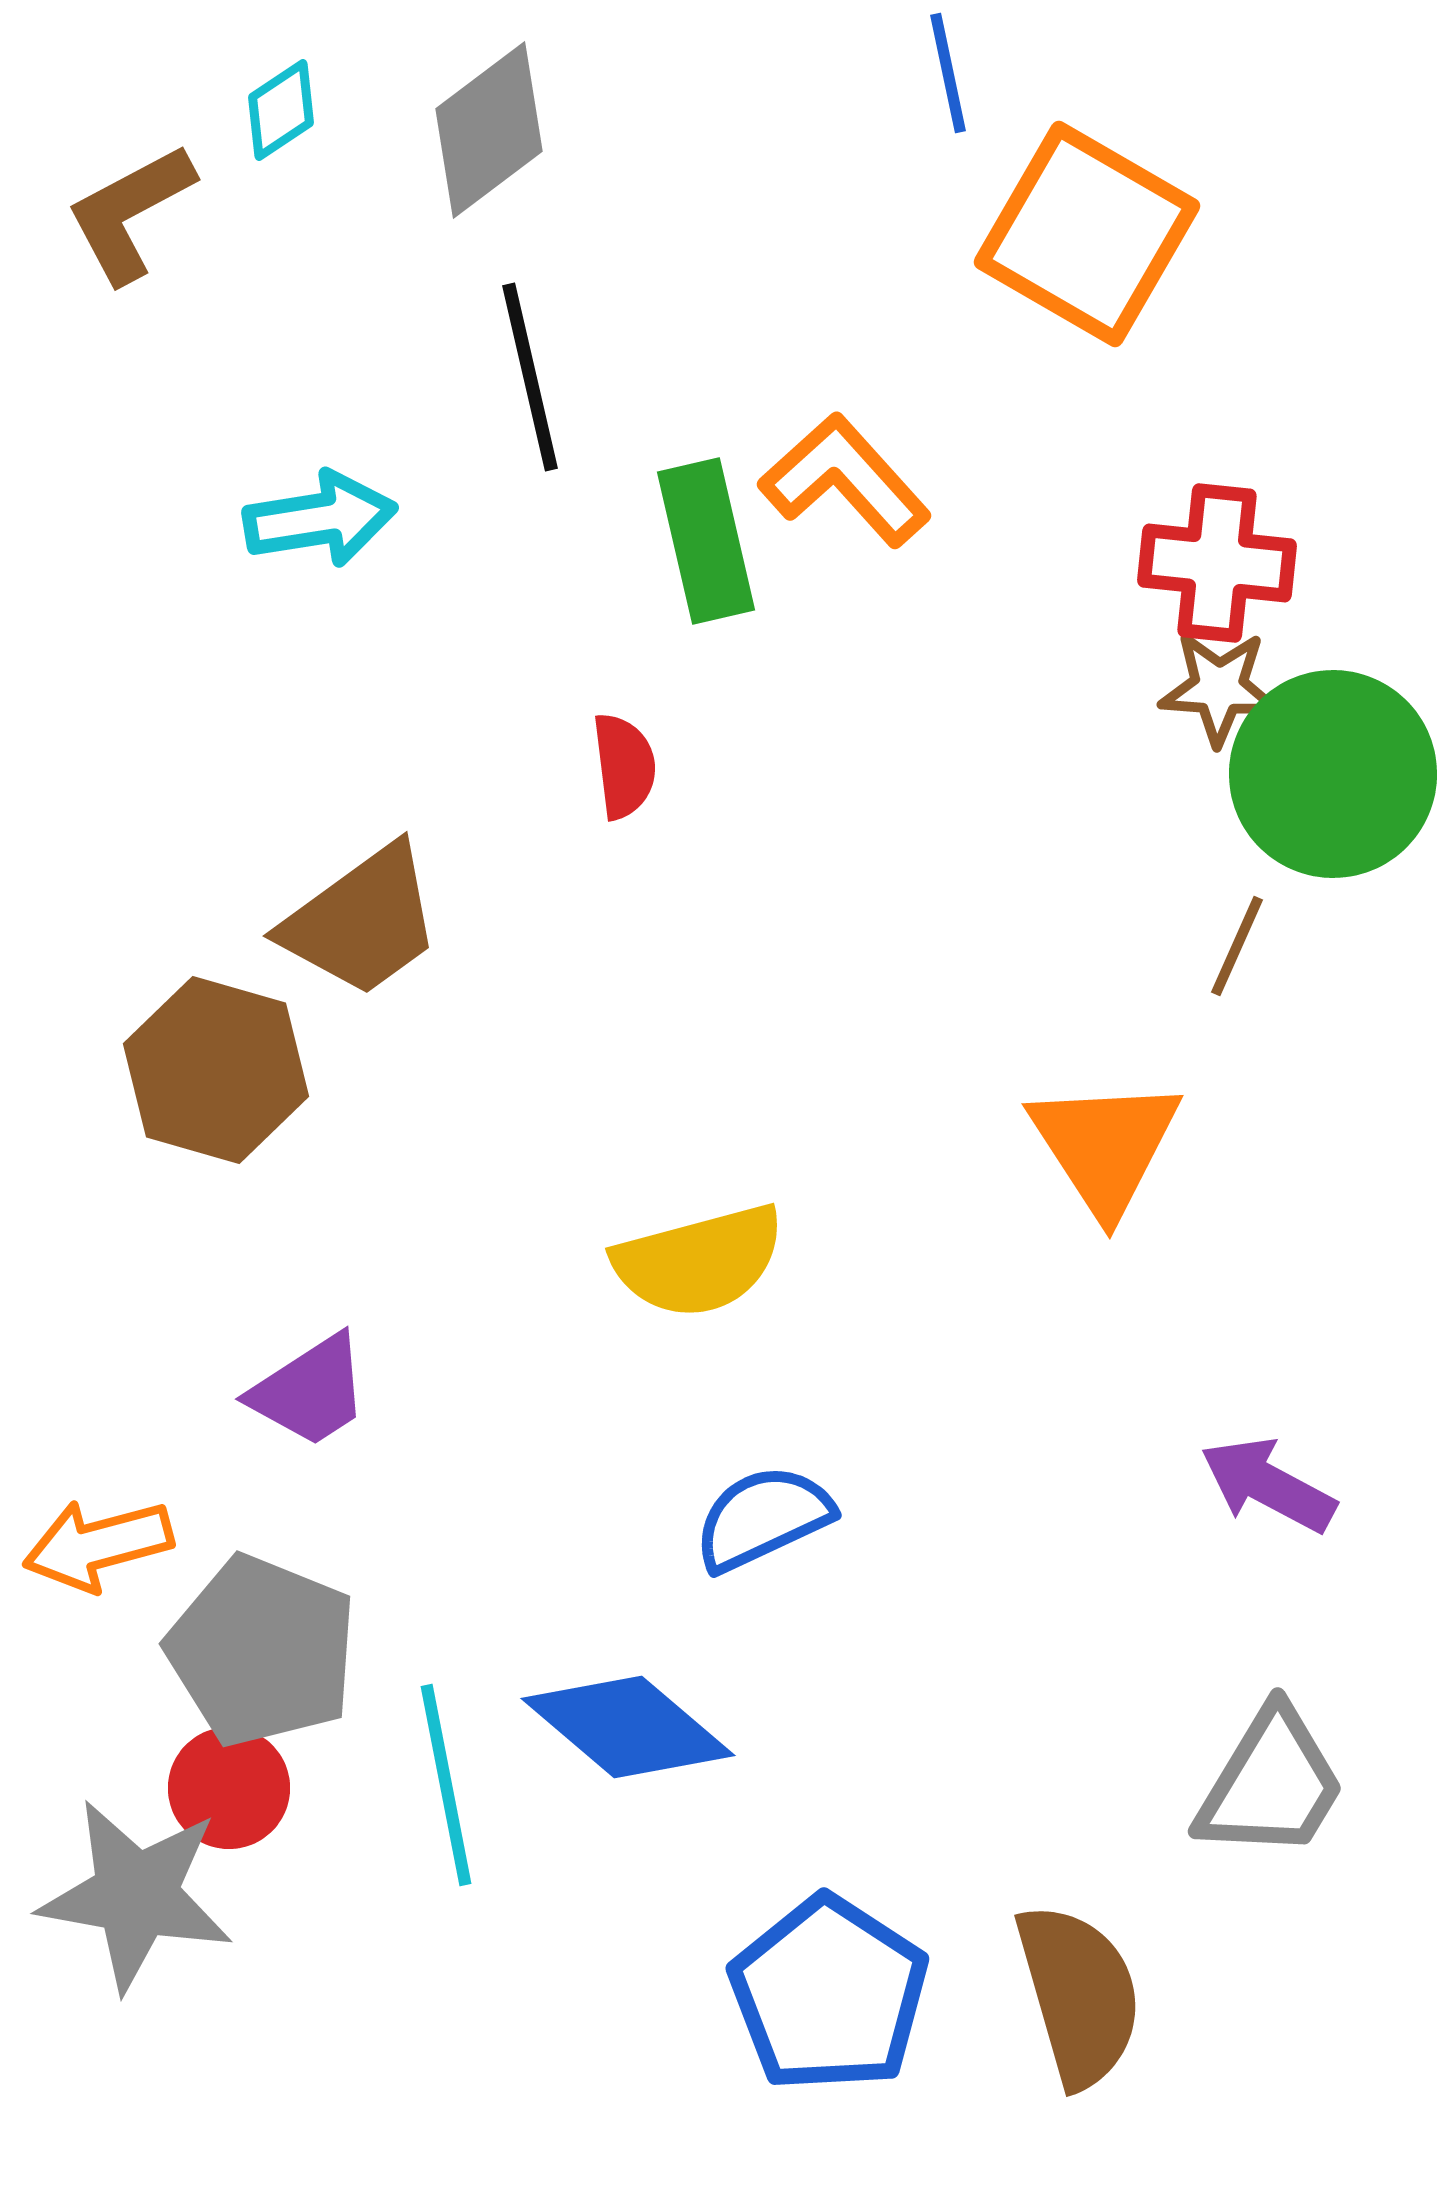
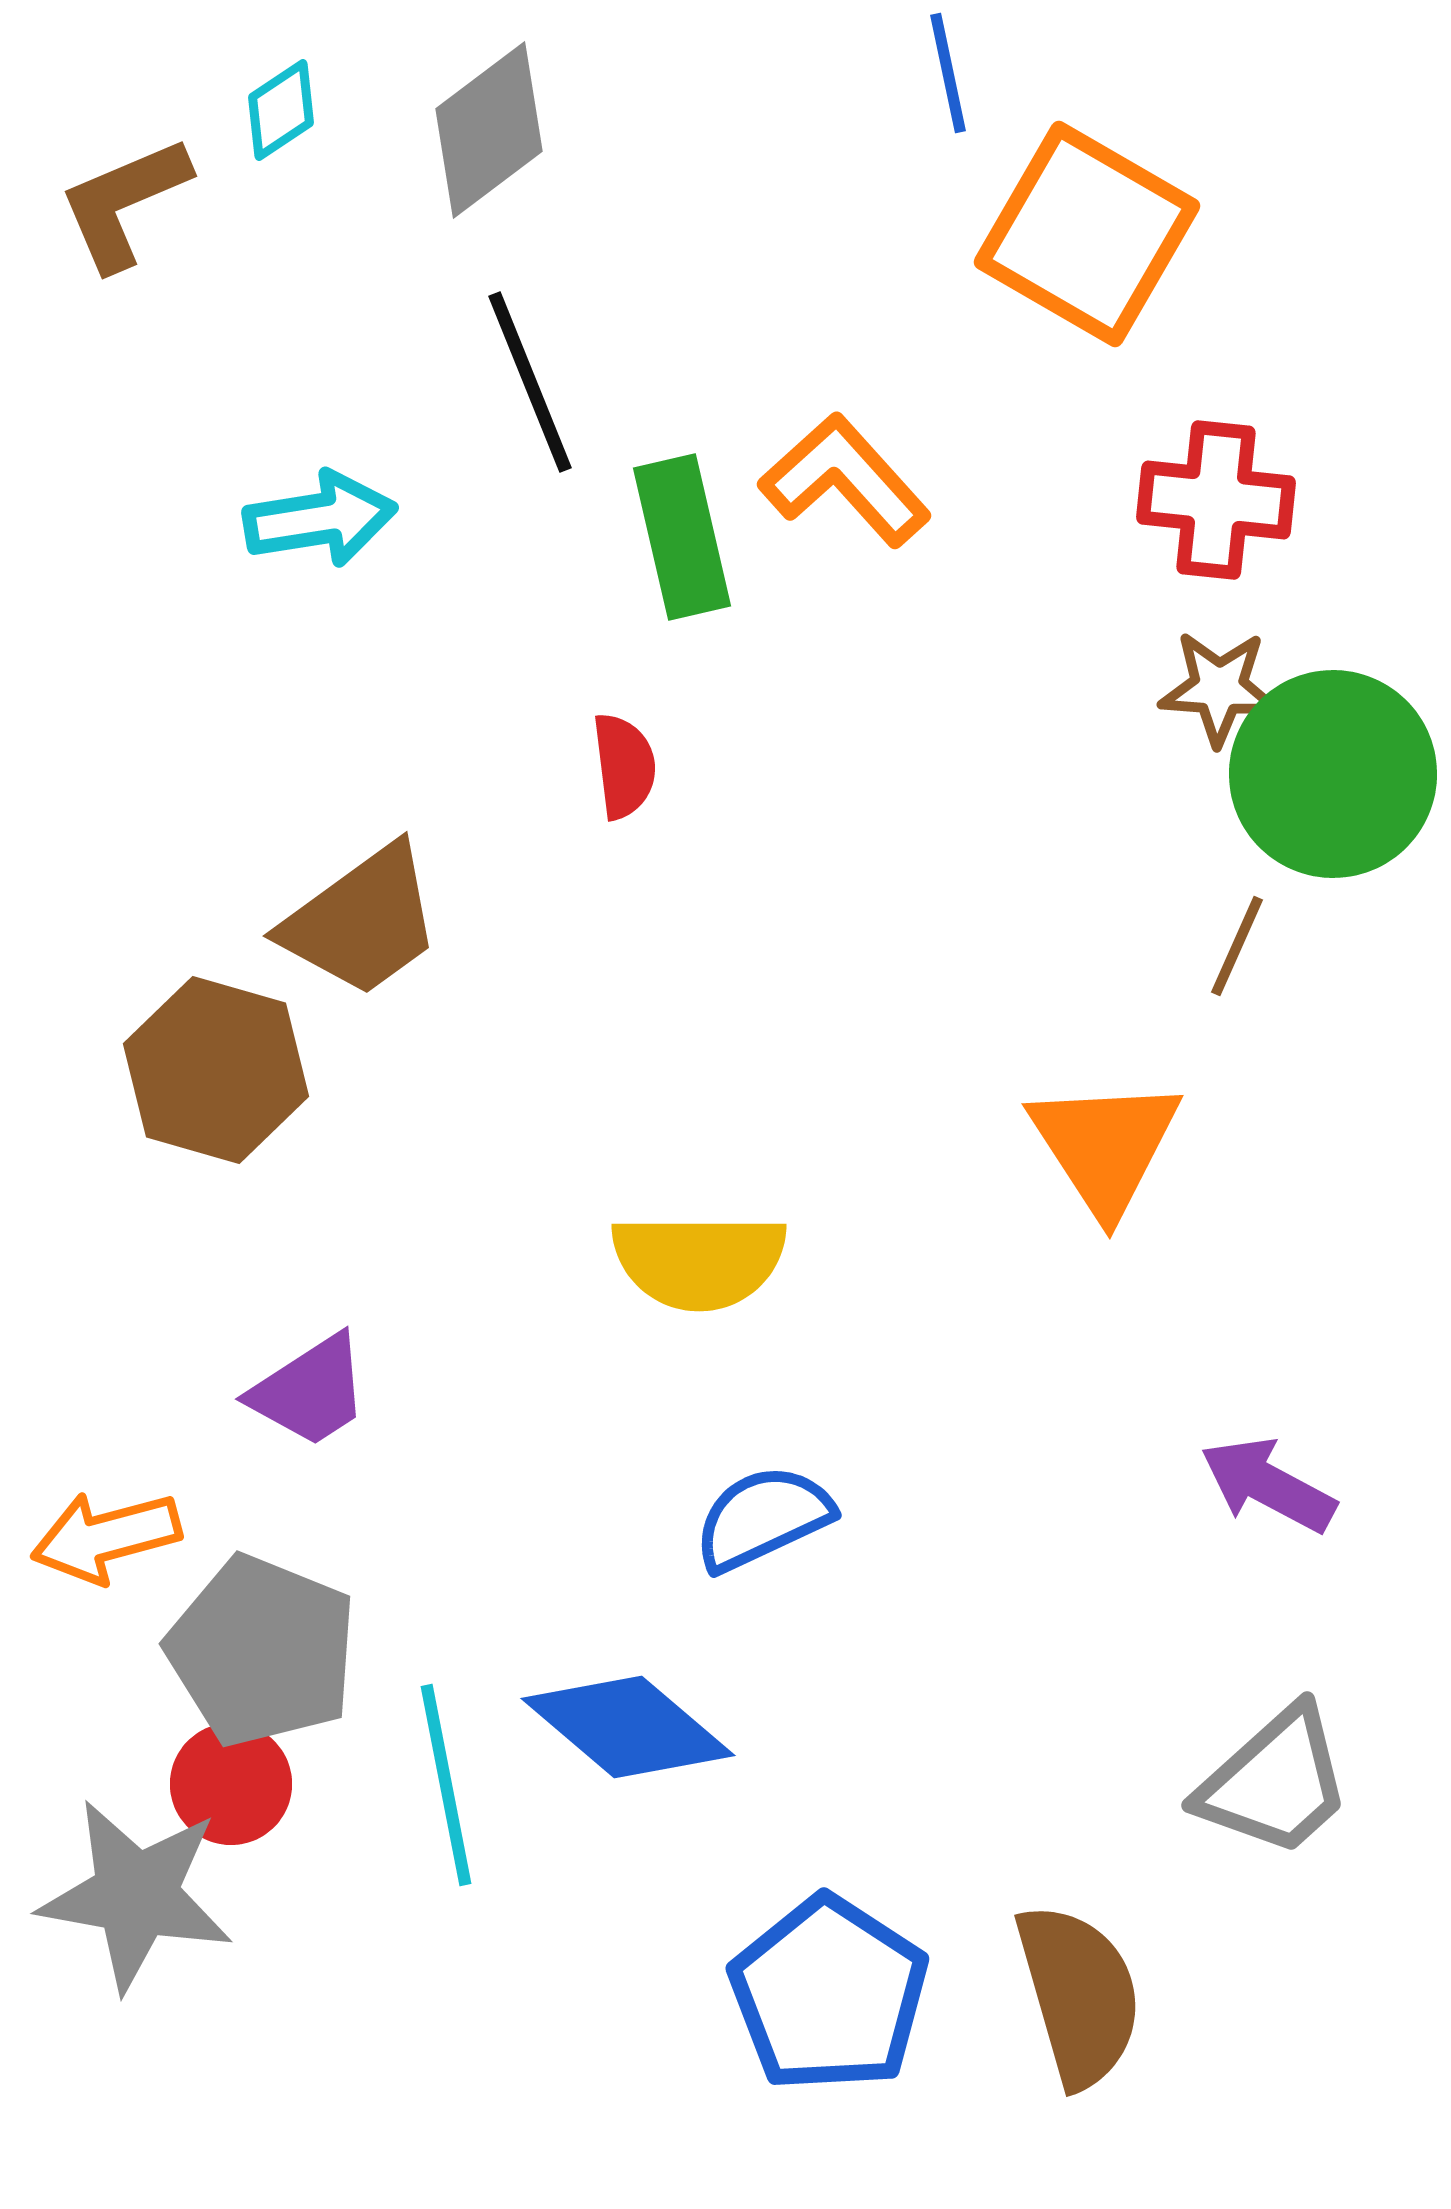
brown L-shape: moved 6 px left, 10 px up; rotated 5 degrees clockwise
black line: moved 5 px down; rotated 9 degrees counterclockwise
green rectangle: moved 24 px left, 4 px up
red cross: moved 1 px left, 63 px up
yellow semicircle: rotated 15 degrees clockwise
orange arrow: moved 8 px right, 8 px up
gray trapezoid: moved 4 px right, 2 px up; rotated 17 degrees clockwise
red circle: moved 2 px right, 4 px up
